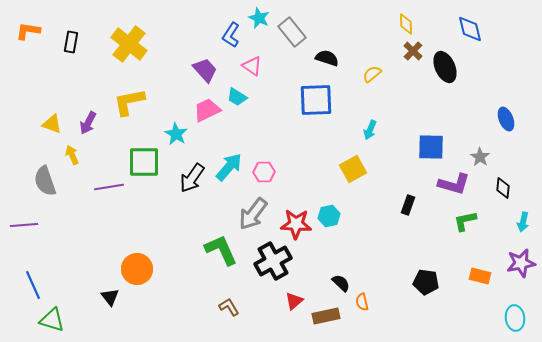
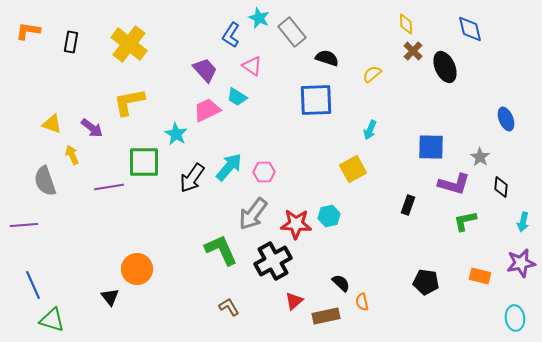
purple arrow at (88, 123): moved 4 px right, 5 px down; rotated 80 degrees counterclockwise
black diamond at (503, 188): moved 2 px left, 1 px up
